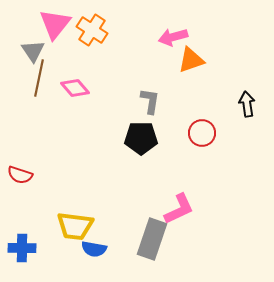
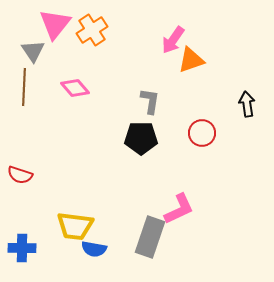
orange cross: rotated 24 degrees clockwise
pink arrow: moved 3 px down; rotated 40 degrees counterclockwise
brown line: moved 15 px left, 9 px down; rotated 9 degrees counterclockwise
gray rectangle: moved 2 px left, 2 px up
